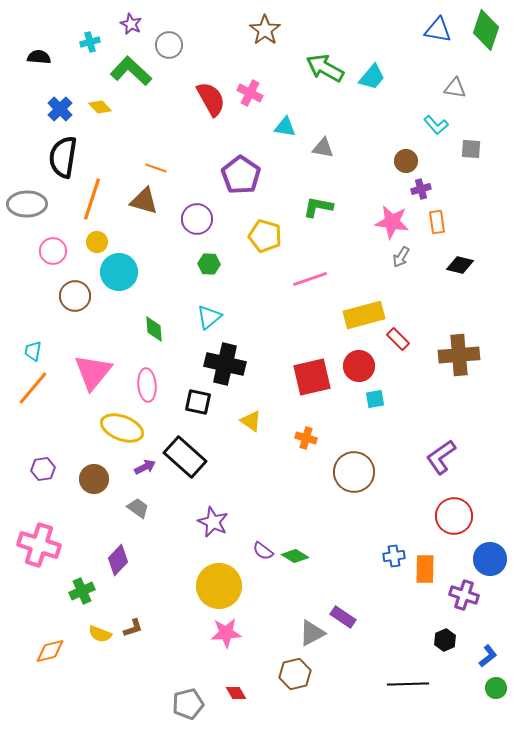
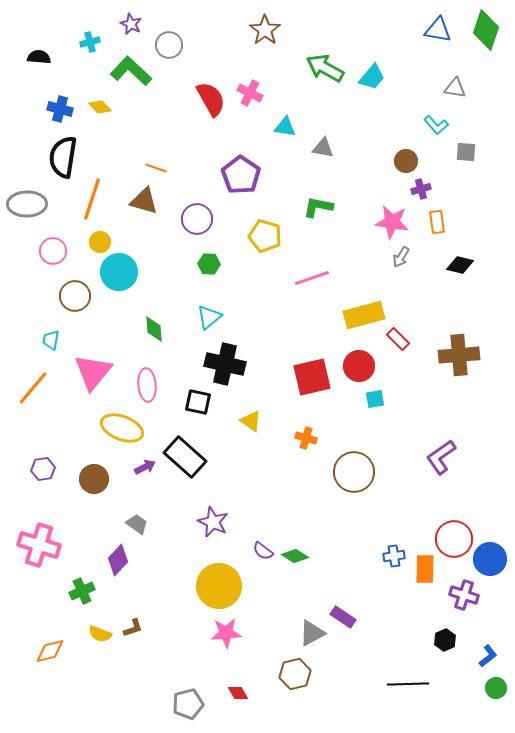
blue cross at (60, 109): rotated 30 degrees counterclockwise
gray square at (471, 149): moved 5 px left, 3 px down
yellow circle at (97, 242): moved 3 px right
pink line at (310, 279): moved 2 px right, 1 px up
cyan trapezoid at (33, 351): moved 18 px right, 11 px up
gray trapezoid at (138, 508): moved 1 px left, 16 px down
red circle at (454, 516): moved 23 px down
red diamond at (236, 693): moved 2 px right
